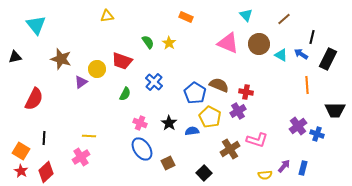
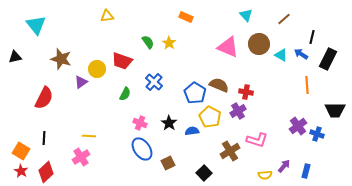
pink triangle at (228, 43): moved 4 px down
red semicircle at (34, 99): moved 10 px right, 1 px up
brown cross at (230, 149): moved 2 px down
blue rectangle at (303, 168): moved 3 px right, 3 px down
